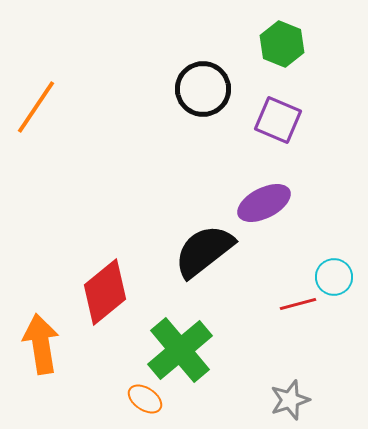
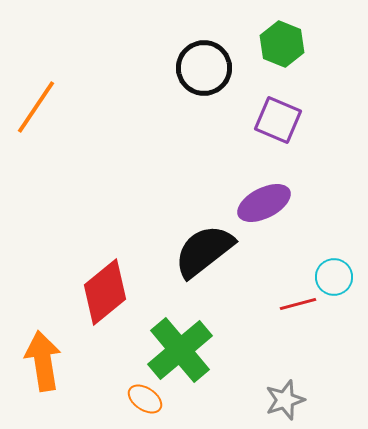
black circle: moved 1 px right, 21 px up
orange arrow: moved 2 px right, 17 px down
gray star: moved 5 px left
